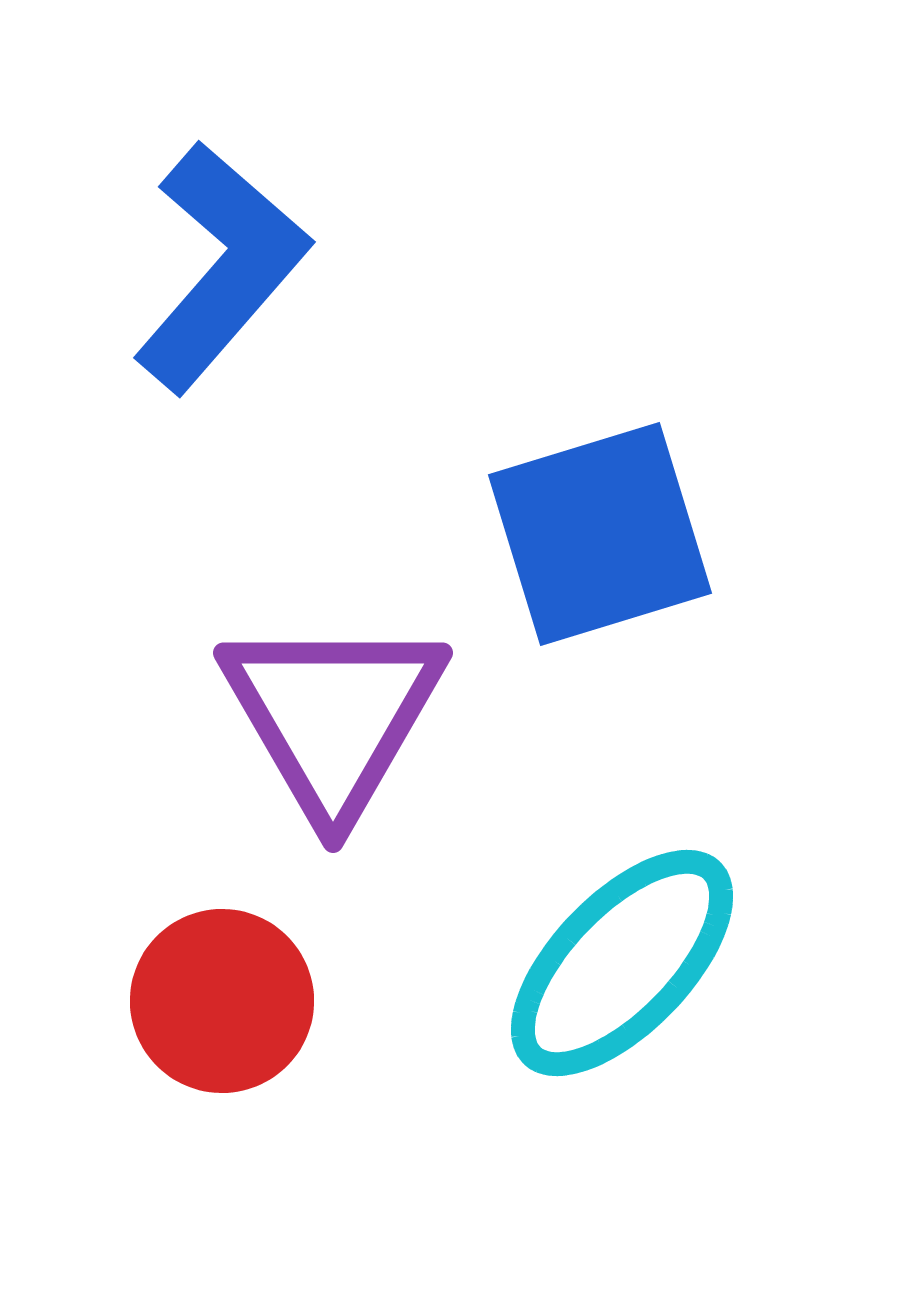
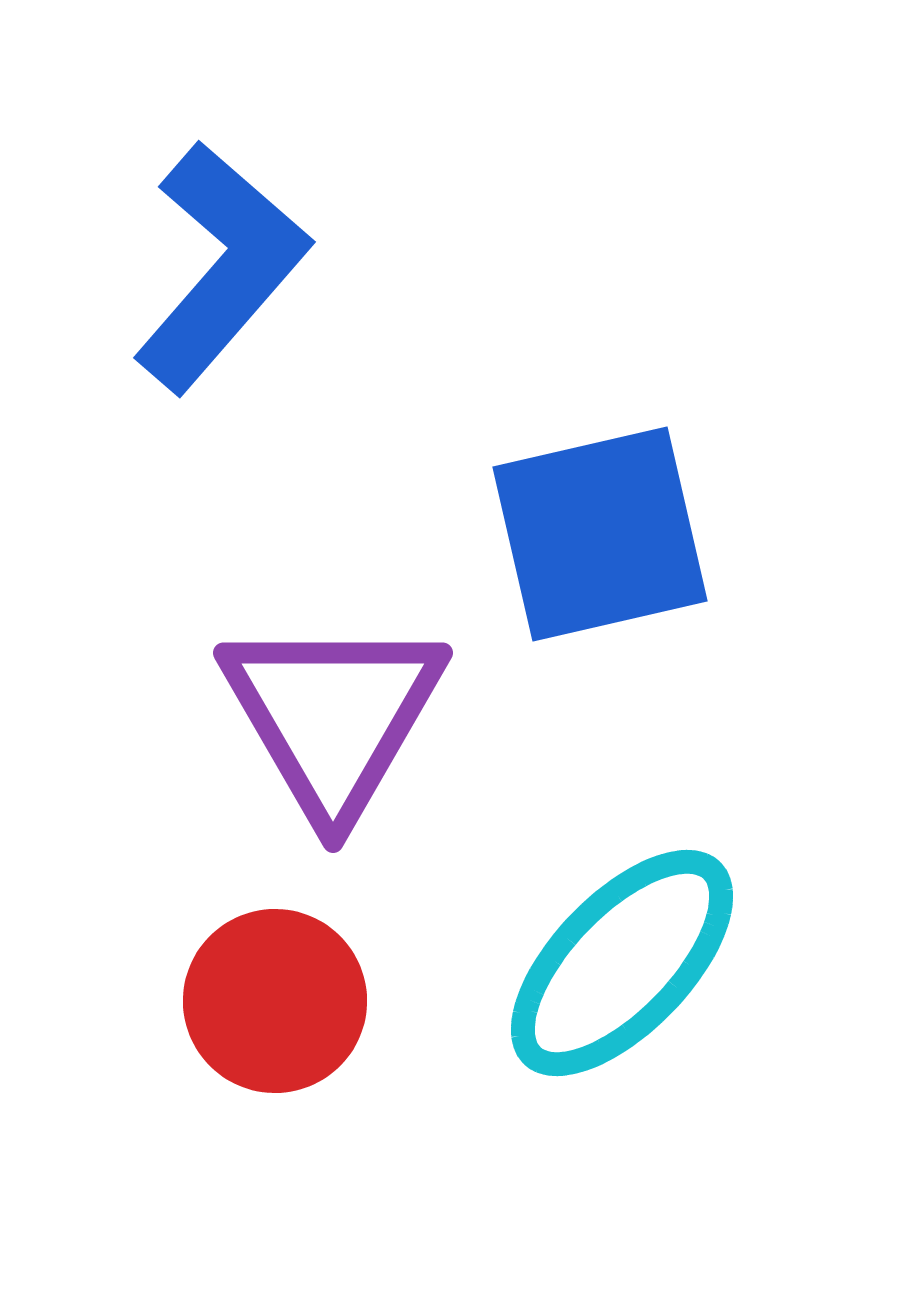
blue square: rotated 4 degrees clockwise
red circle: moved 53 px right
